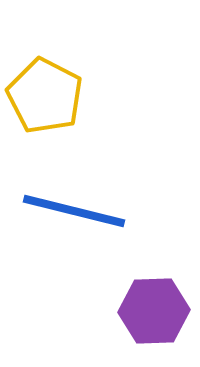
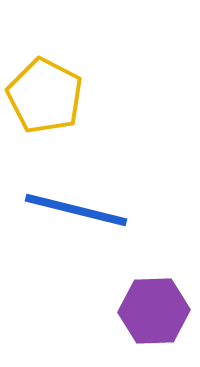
blue line: moved 2 px right, 1 px up
